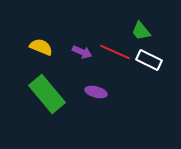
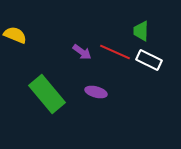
green trapezoid: rotated 40 degrees clockwise
yellow semicircle: moved 26 px left, 12 px up
purple arrow: rotated 12 degrees clockwise
